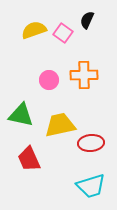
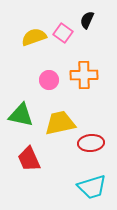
yellow semicircle: moved 7 px down
yellow trapezoid: moved 2 px up
cyan trapezoid: moved 1 px right, 1 px down
